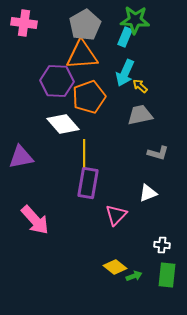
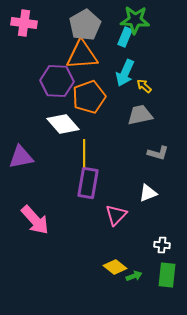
yellow arrow: moved 4 px right
